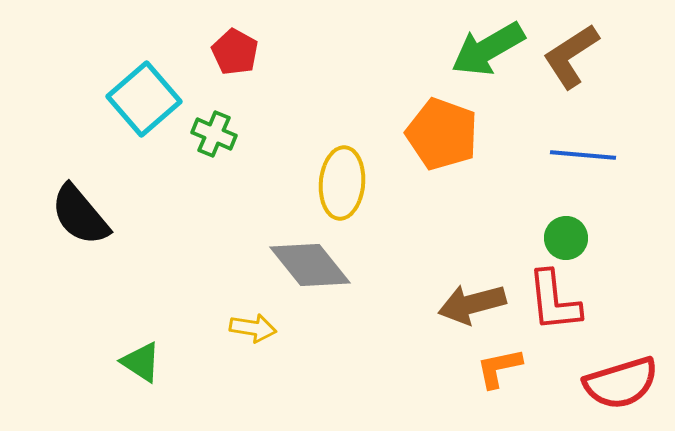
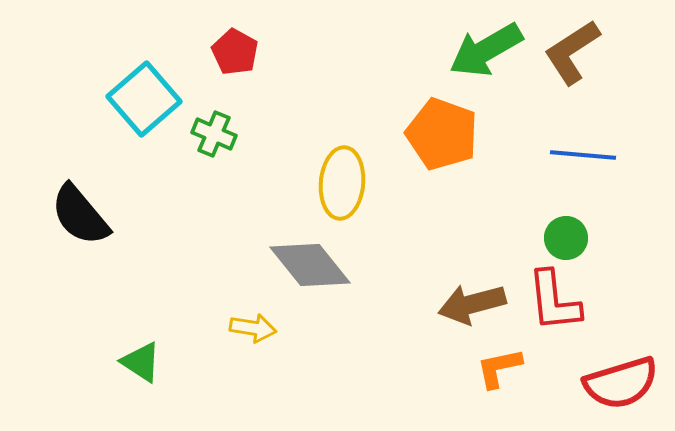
green arrow: moved 2 px left, 1 px down
brown L-shape: moved 1 px right, 4 px up
